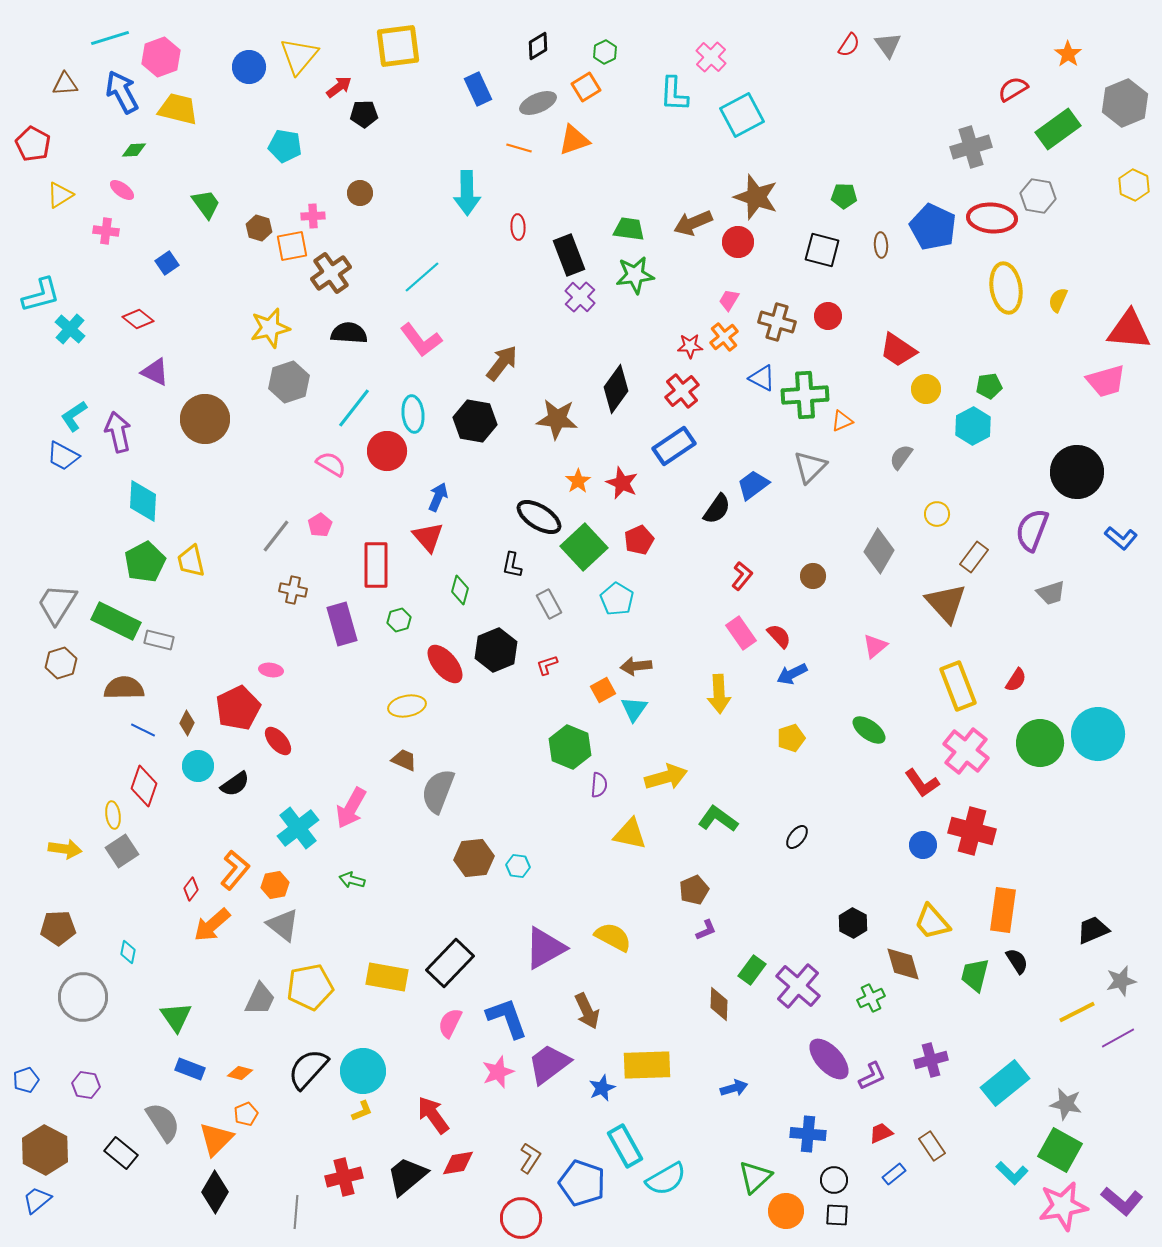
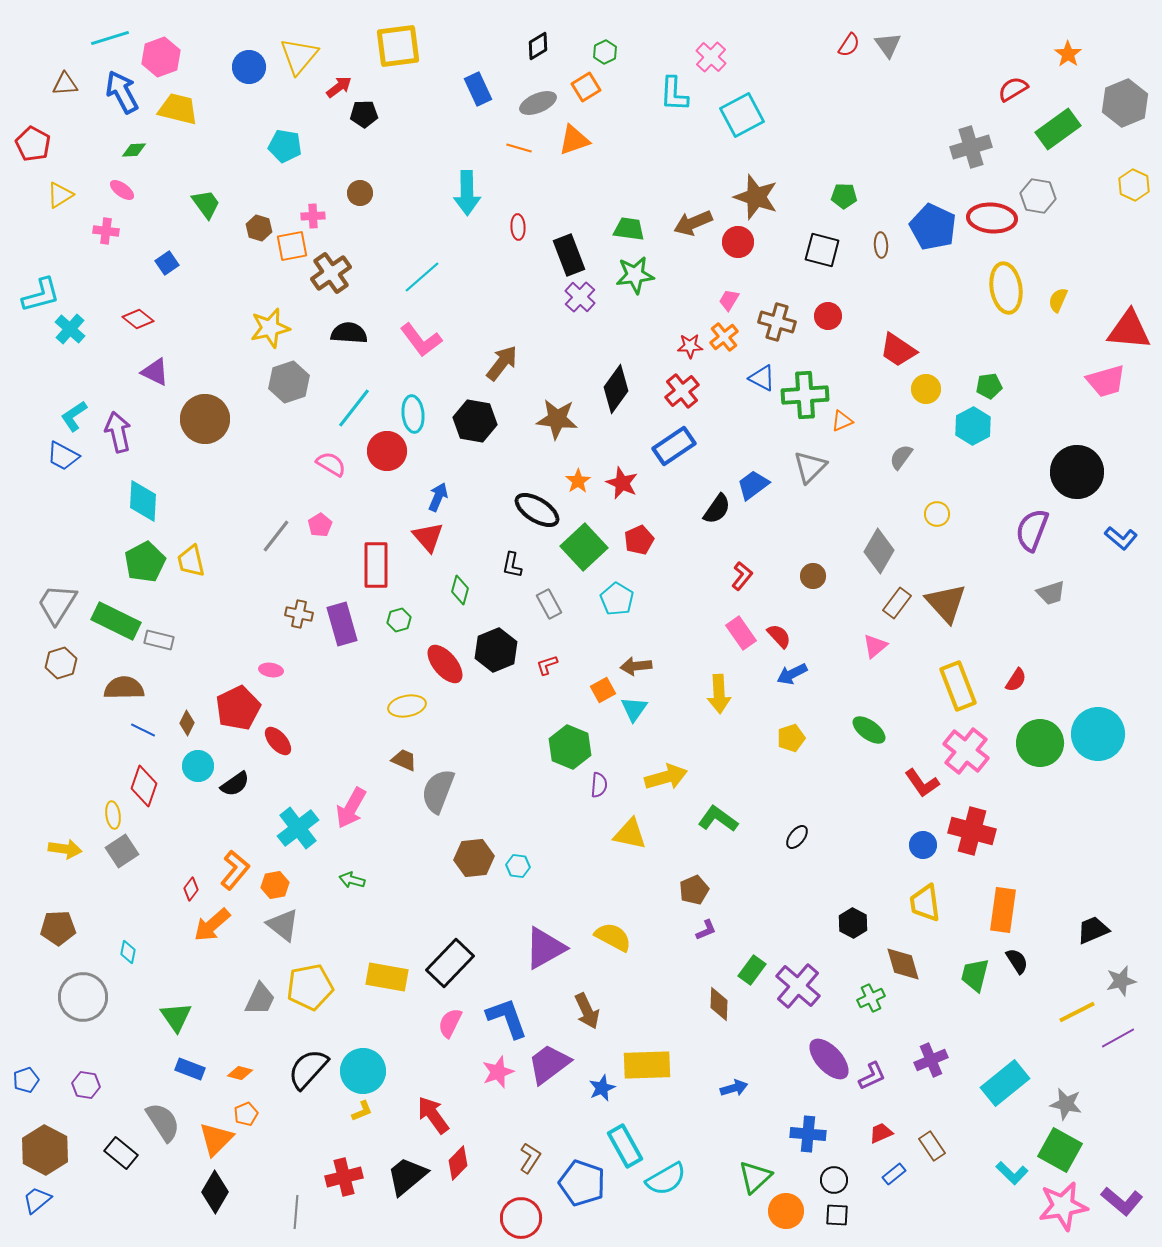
black ellipse at (539, 517): moved 2 px left, 7 px up
brown rectangle at (974, 557): moved 77 px left, 46 px down
brown cross at (293, 590): moved 6 px right, 24 px down
yellow trapezoid at (932, 922): moved 7 px left, 19 px up; rotated 33 degrees clockwise
purple cross at (931, 1060): rotated 8 degrees counterclockwise
red diamond at (458, 1163): rotated 36 degrees counterclockwise
